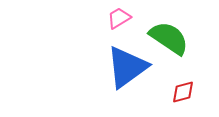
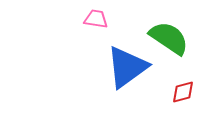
pink trapezoid: moved 23 px left, 1 px down; rotated 40 degrees clockwise
